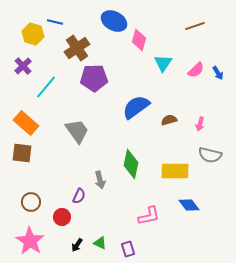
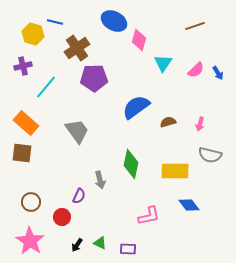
purple cross: rotated 30 degrees clockwise
brown semicircle: moved 1 px left, 2 px down
purple rectangle: rotated 70 degrees counterclockwise
